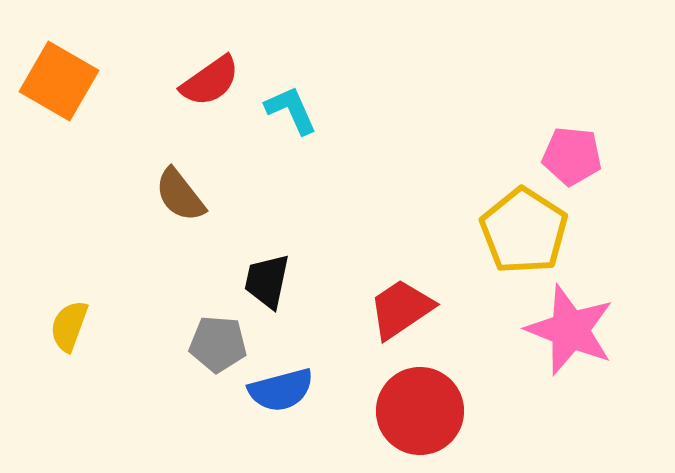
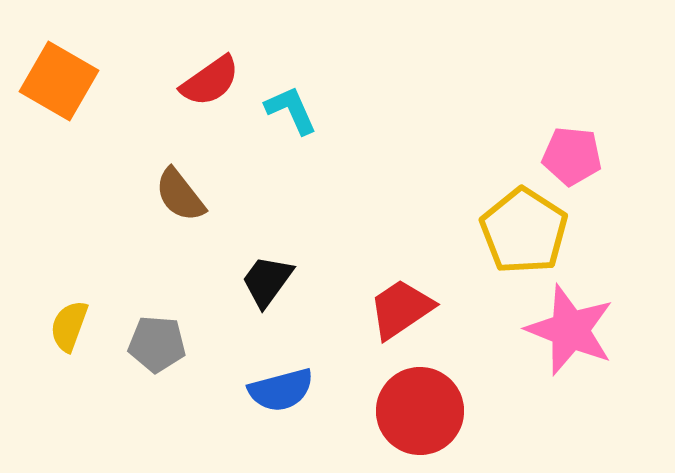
black trapezoid: rotated 24 degrees clockwise
gray pentagon: moved 61 px left
